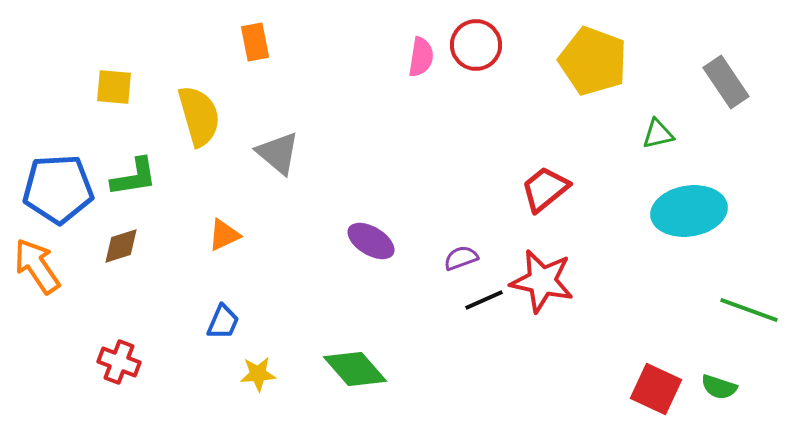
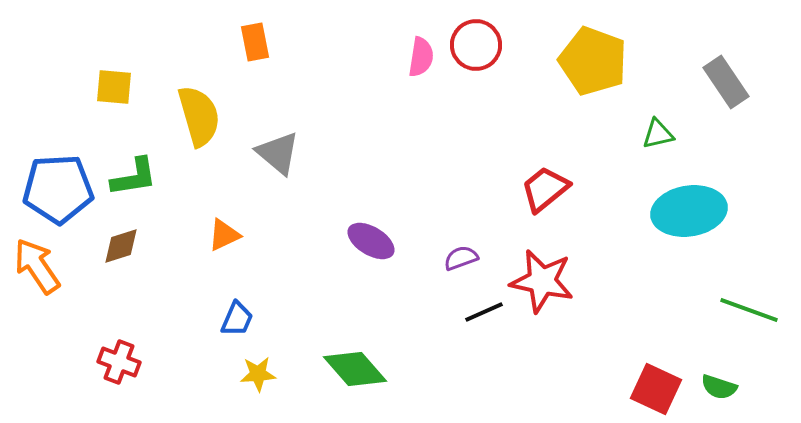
black line: moved 12 px down
blue trapezoid: moved 14 px right, 3 px up
